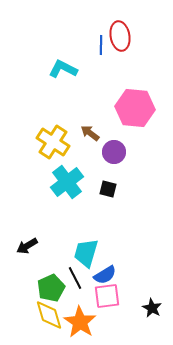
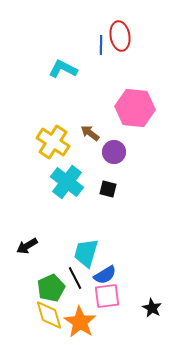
cyan cross: rotated 16 degrees counterclockwise
